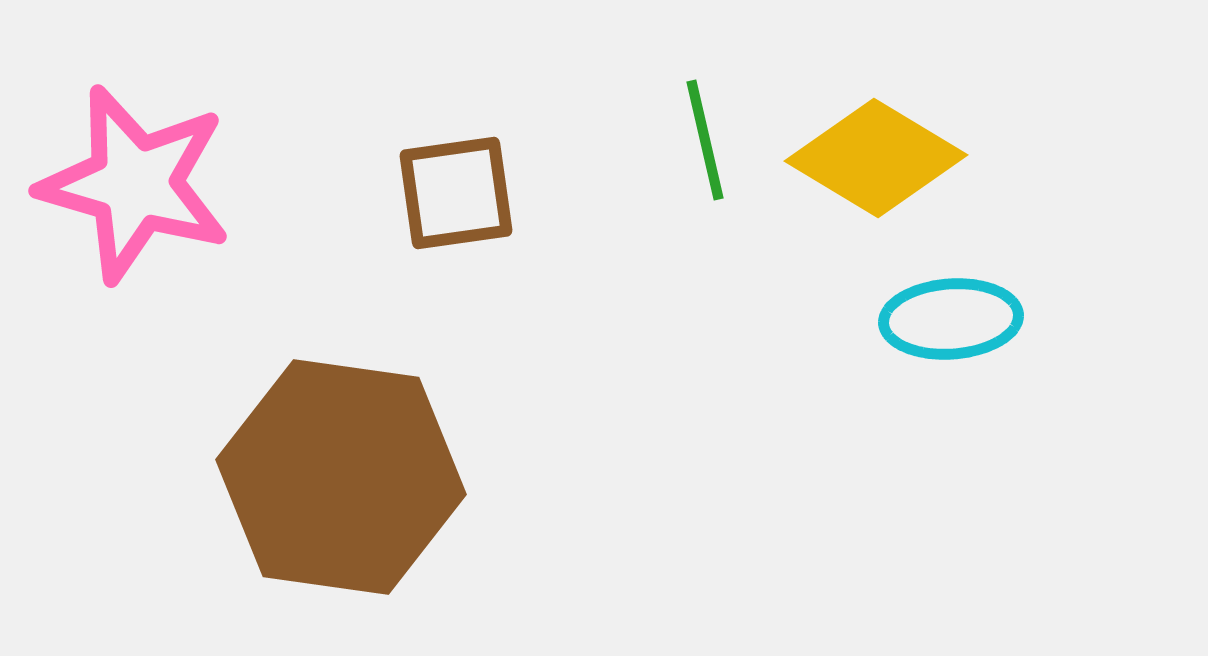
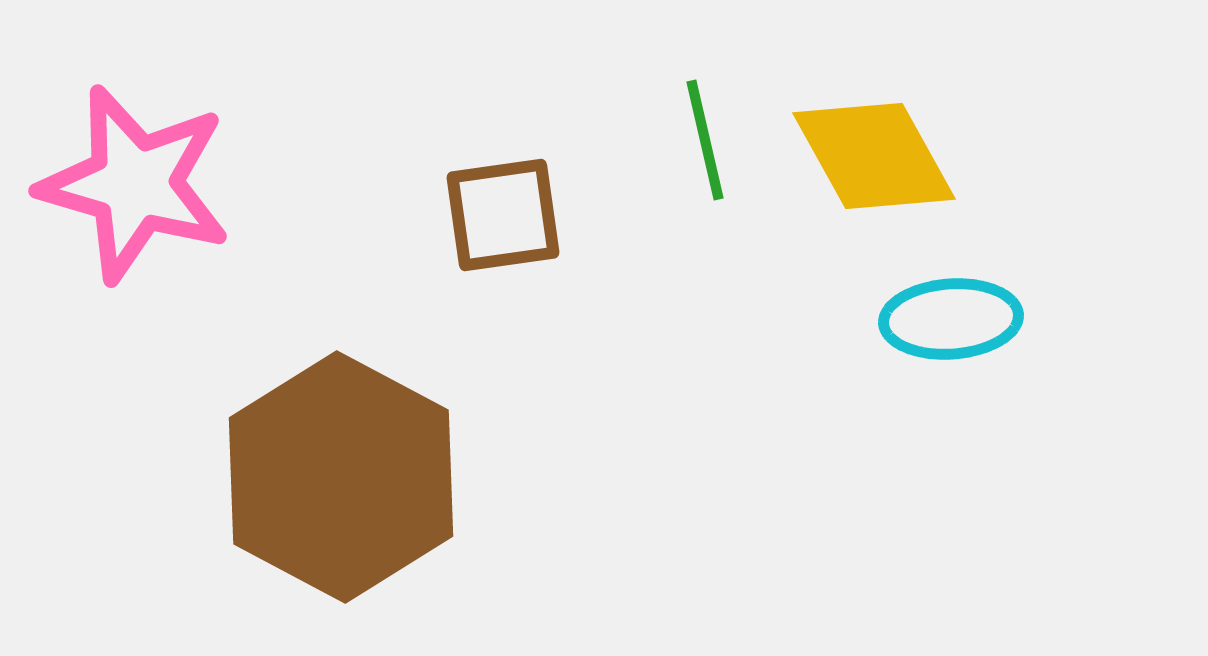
yellow diamond: moved 2 px left, 2 px up; rotated 30 degrees clockwise
brown square: moved 47 px right, 22 px down
brown hexagon: rotated 20 degrees clockwise
